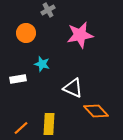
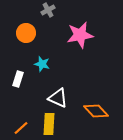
white rectangle: rotated 63 degrees counterclockwise
white triangle: moved 15 px left, 10 px down
